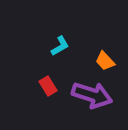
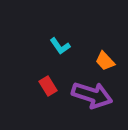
cyan L-shape: rotated 85 degrees clockwise
